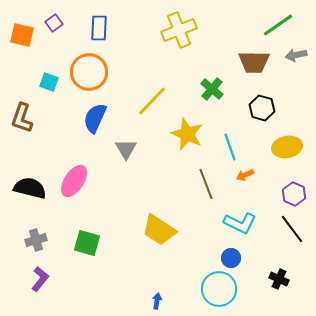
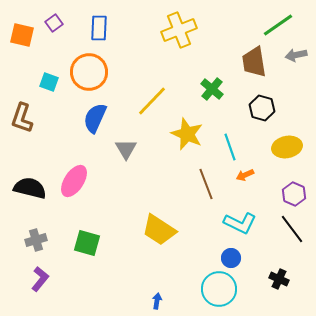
brown trapezoid: rotated 80 degrees clockwise
